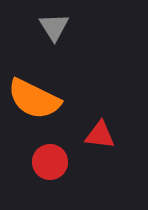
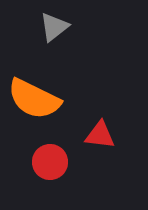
gray triangle: rotated 24 degrees clockwise
